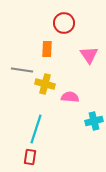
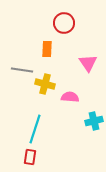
pink triangle: moved 1 px left, 8 px down
cyan line: moved 1 px left
